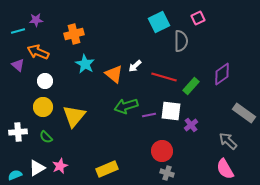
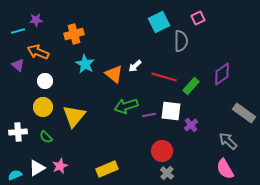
gray cross: rotated 24 degrees clockwise
